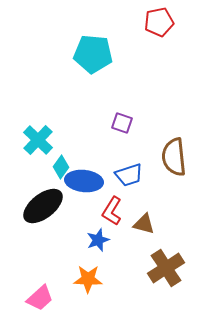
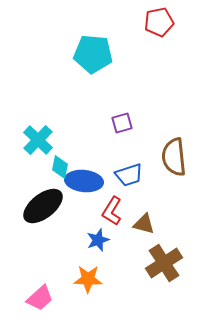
purple square: rotated 35 degrees counterclockwise
cyan diamond: moved 1 px left; rotated 25 degrees counterclockwise
brown cross: moved 2 px left, 5 px up
